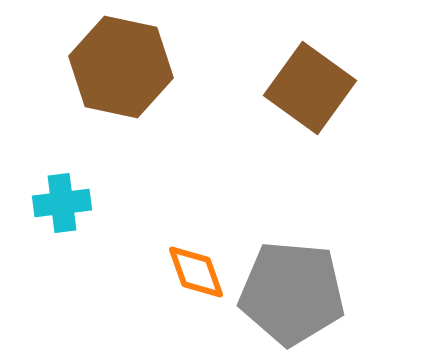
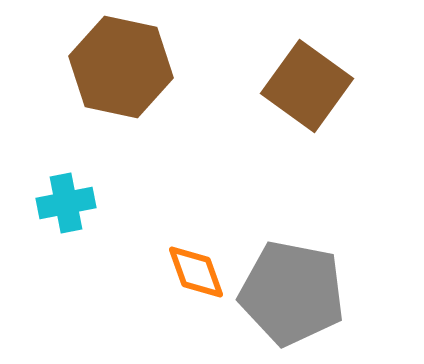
brown square: moved 3 px left, 2 px up
cyan cross: moved 4 px right; rotated 4 degrees counterclockwise
gray pentagon: rotated 6 degrees clockwise
